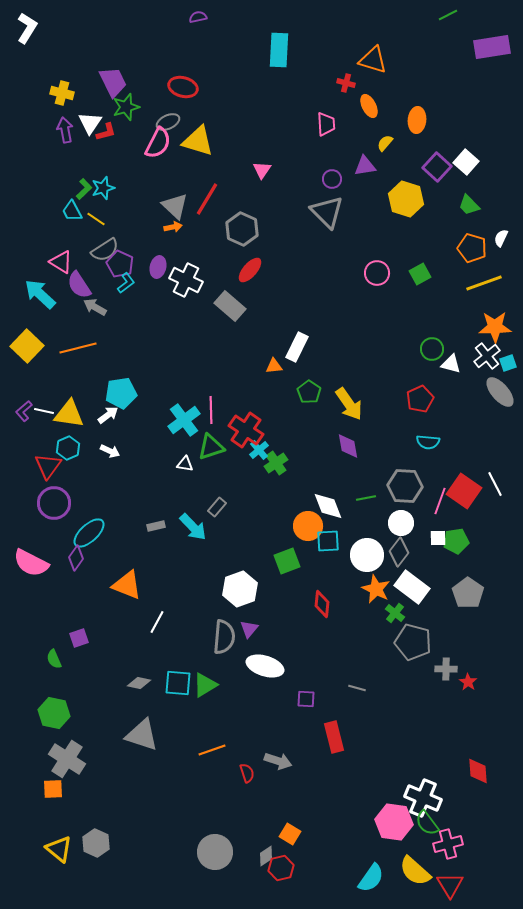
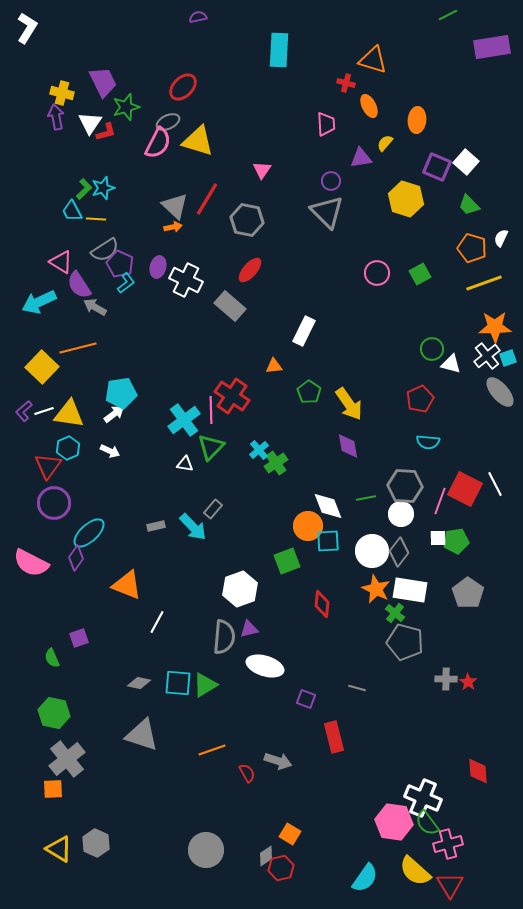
purple trapezoid at (113, 82): moved 10 px left
red ellipse at (183, 87): rotated 60 degrees counterclockwise
purple arrow at (65, 130): moved 9 px left, 13 px up
purple triangle at (365, 166): moved 4 px left, 8 px up
purple square at (437, 167): rotated 20 degrees counterclockwise
purple circle at (332, 179): moved 1 px left, 2 px down
yellow line at (96, 219): rotated 30 degrees counterclockwise
gray hexagon at (242, 229): moved 5 px right, 9 px up; rotated 12 degrees counterclockwise
cyan arrow at (40, 294): moved 1 px left, 8 px down; rotated 68 degrees counterclockwise
yellow square at (27, 346): moved 15 px right, 21 px down
white rectangle at (297, 347): moved 7 px right, 16 px up
cyan square at (508, 363): moved 5 px up
white line at (44, 411): rotated 30 degrees counterclockwise
white arrow at (108, 415): moved 6 px right, 1 px up
red cross at (246, 430): moved 14 px left, 34 px up
green triangle at (211, 447): rotated 28 degrees counterclockwise
red square at (464, 491): moved 1 px right, 2 px up; rotated 8 degrees counterclockwise
gray rectangle at (217, 507): moved 4 px left, 2 px down
white circle at (401, 523): moved 9 px up
white circle at (367, 555): moved 5 px right, 4 px up
white rectangle at (412, 587): moved 2 px left, 3 px down; rotated 28 degrees counterclockwise
purple triangle at (249, 629): rotated 36 degrees clockwise
gray pentagon at (413, 642): moved 8 px left
green semicircle at (54, 659): moved 2 px left, 1 px up
gray cross at (446, 669): moved 10 px down
purple square at (306, 699): rotated 18 degrees clockwise
gray cross at (67, 759): rotated 18 degrees clockwise
red semicircle at (247, 773): rotated 12 degrees counterclockwise
yellow triangle at (59, 849): rotated 8 degrees counterclockwise
gray circle at (215, 852): moved 9 px left, 2 px up
cyan semicircle at (371, 878): moved 6 px left
